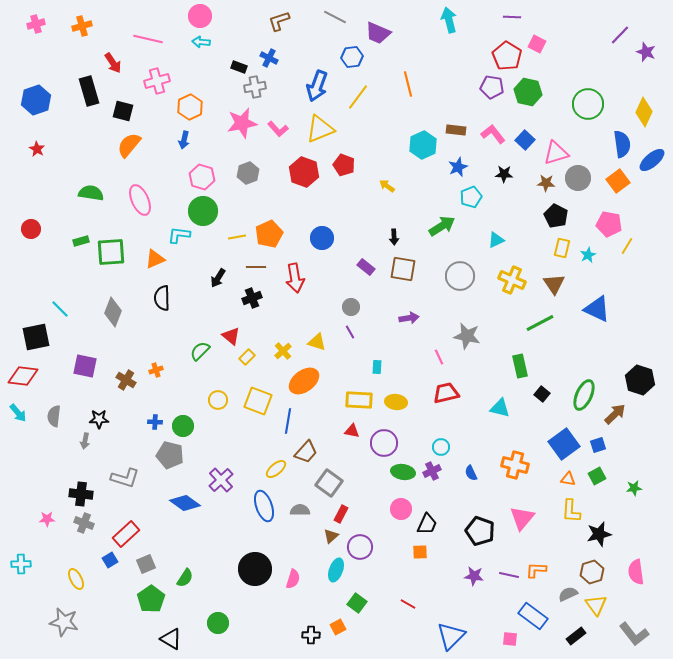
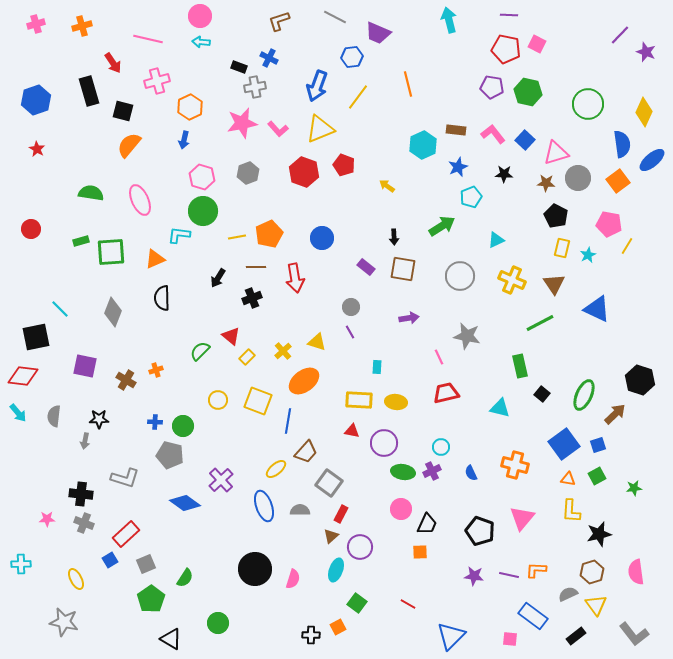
purple line at (512, 17): moved 3 px left, 2 px up
red pentagon at (507, 56): moved 1 px left, 7 px up; rotated 20 degrees counterclockwise
